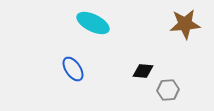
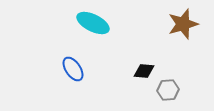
brown star: moved 2 px left; rotated 12 degrees counterclockwise
black diamond: moved 1 px right
